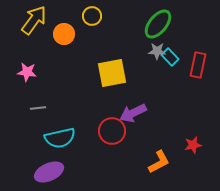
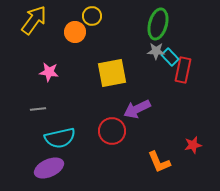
green ellipse: rotated 24 degrees counterclockwise
orange circle: moved 11 px right, 2 px up
gray star: moved 1 px left
red rectangle: moved 15 px left, 5 px down
pink star: moved 22 px right
gray line: moved 1 px down
purple arrow: moved 4 px right, 4 px up
orange L-shape: rotated 95 degrees clockwise
purple ellipse: moved 4 px up
